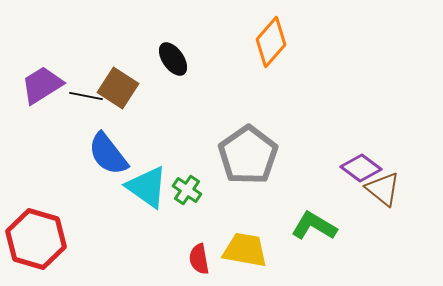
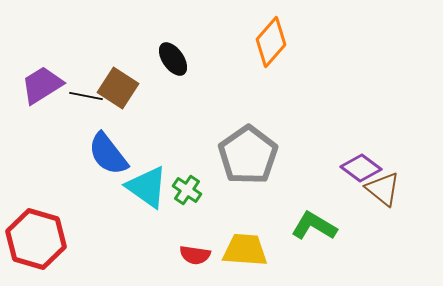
yellow trapezoid: rotated 6 degrees counterclockwise
red semicircle: moved 4 px left, 4 px up; rotated 72 degrees counterclockwise
